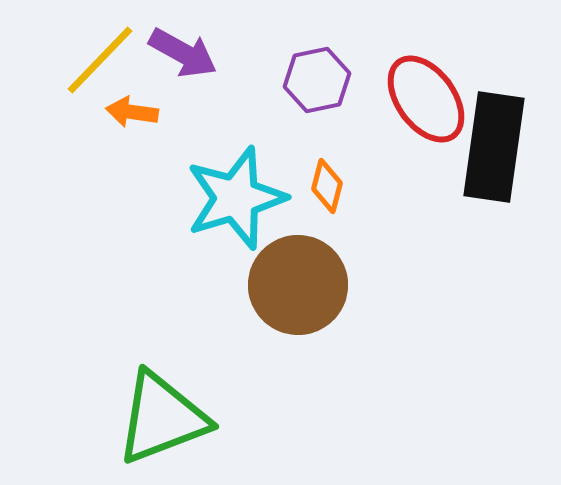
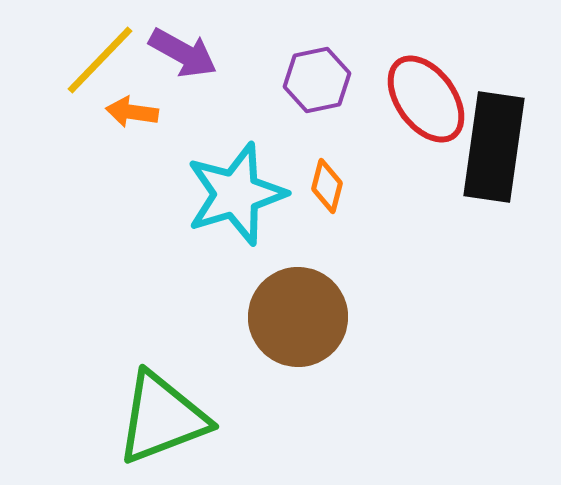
cyan star: moved 4 px up
brown circle: moved 32 px down
